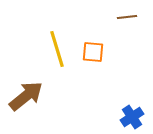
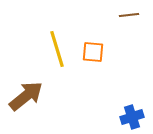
brown line: moved 2 px right, 2 px up
blue cross: rotated 15 degrees clockwise
